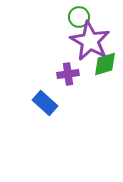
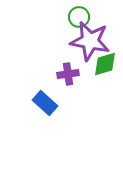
purple star: rotated 18 degrees counterclockwise
